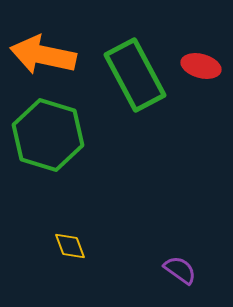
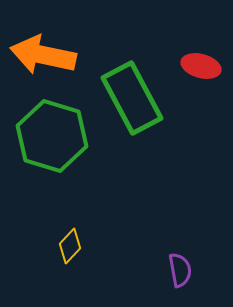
green rectangle: moved 3 px left, 23 px down
green hexagon: moved 4 px right, 1 px down
yellow diamond: rotated 64 degrees clockwise
purple semicircle: rotated 44 degrees clockwise
